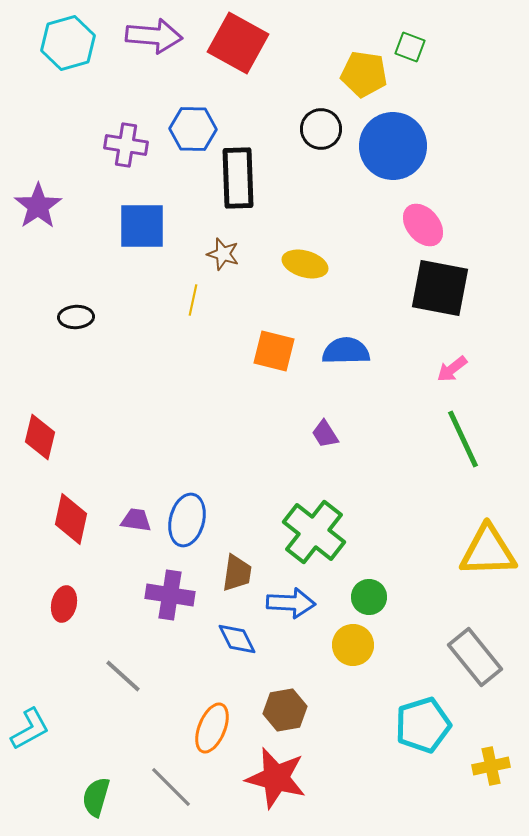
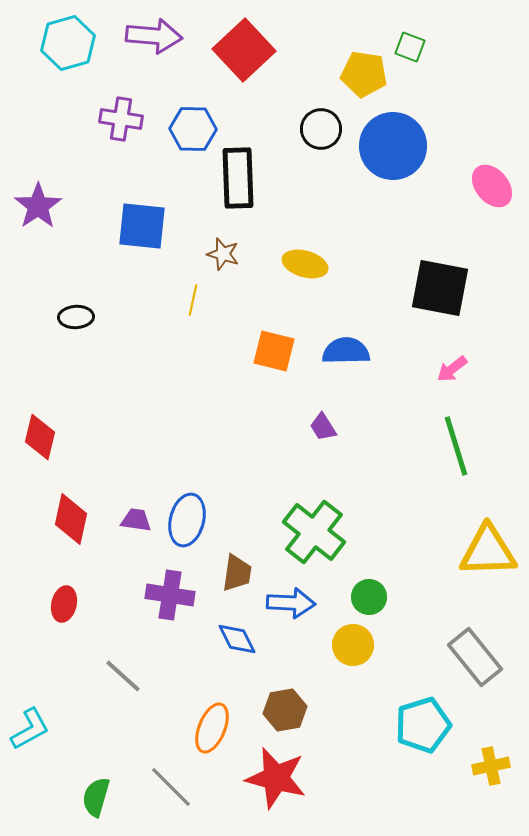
red square at (238, 43): moved 6 px right, 7 px down; rotated 18 degrees clockwise
purple cross at (126, 145): moved 5 px left, 26 px up
pink ellipse at (423, 225): moved 69 px right, 39 px up
blue square at (142, 226): rotated 6 degrees clockwise
purple trapezoid at (325, 434): moved 2 px left, 7 px up
green line at (463, 439): moved 7 px left, 7 px down; rotated 8 degrees clockwise
